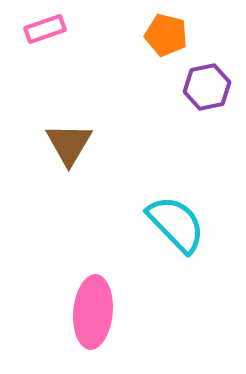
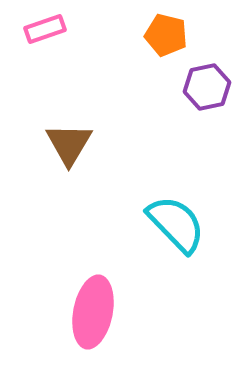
pink ellipse: rotated 6 degrees clockwise
